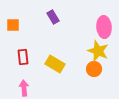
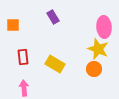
yellow star: moved 2 px up
